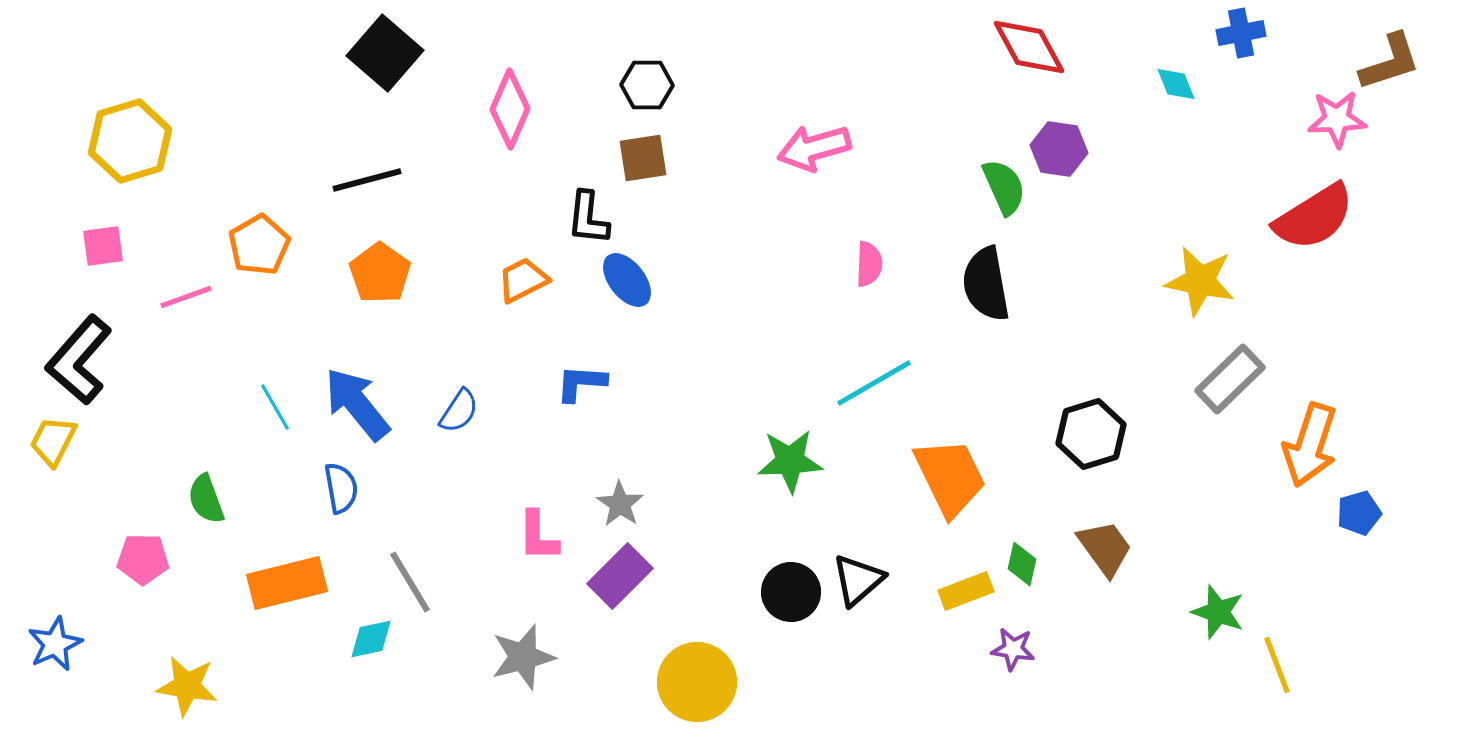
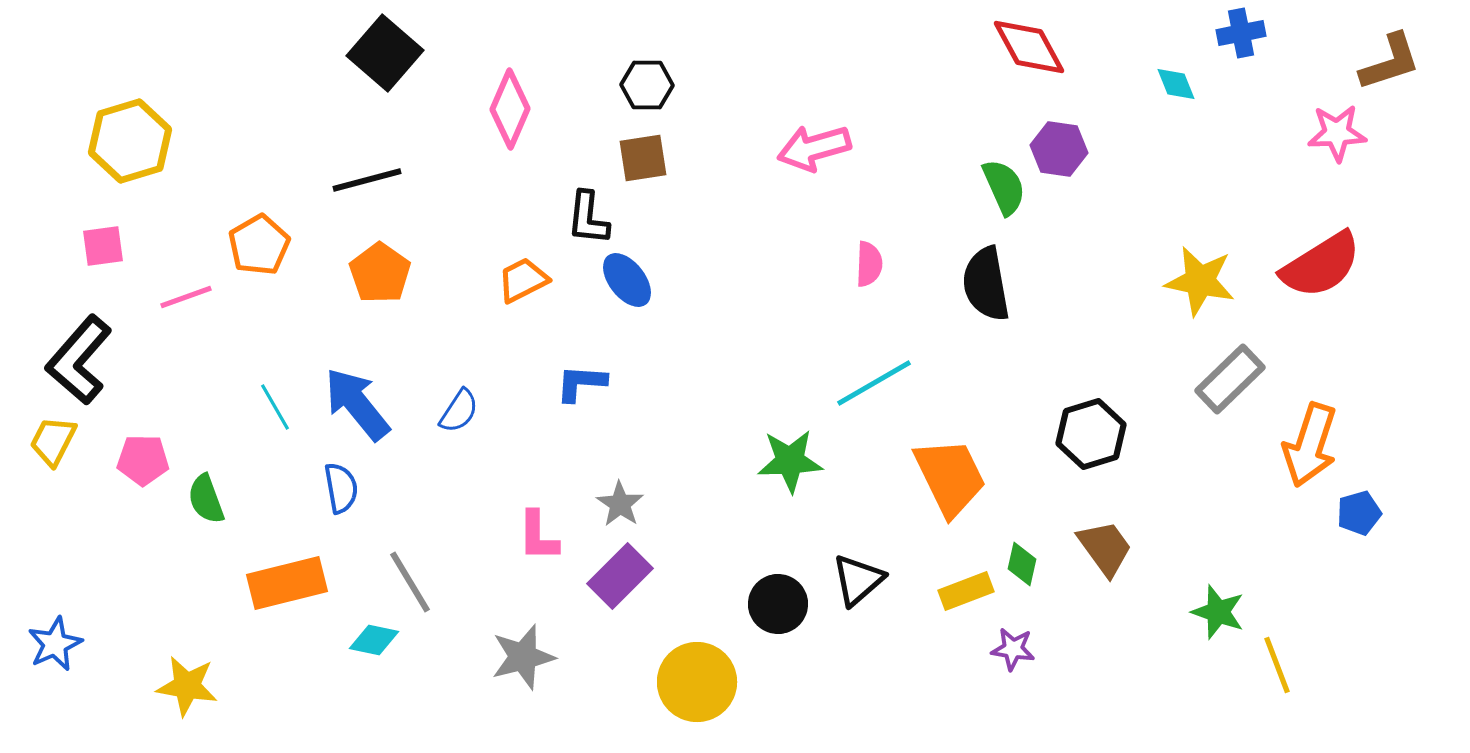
pink star at (1337, 119): moved 14 px down
red semicircle at (1314, 217): moved 7 px right, 48 px down
pink pentagon at (143, 559): moved 99 px up
black circle at (791, 592): moved 13 px left, 12 px down
cyan diamond at (371, 639): moved 3 px right, 1 px down; rotated 24 degrees clockwise
